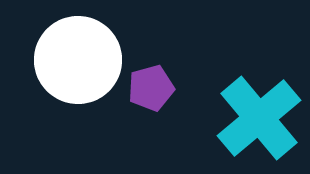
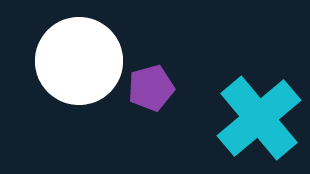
white circle: moved 1 px right, 1 px down
